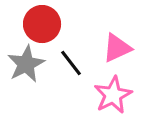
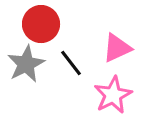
red circle: moved 1 px left
